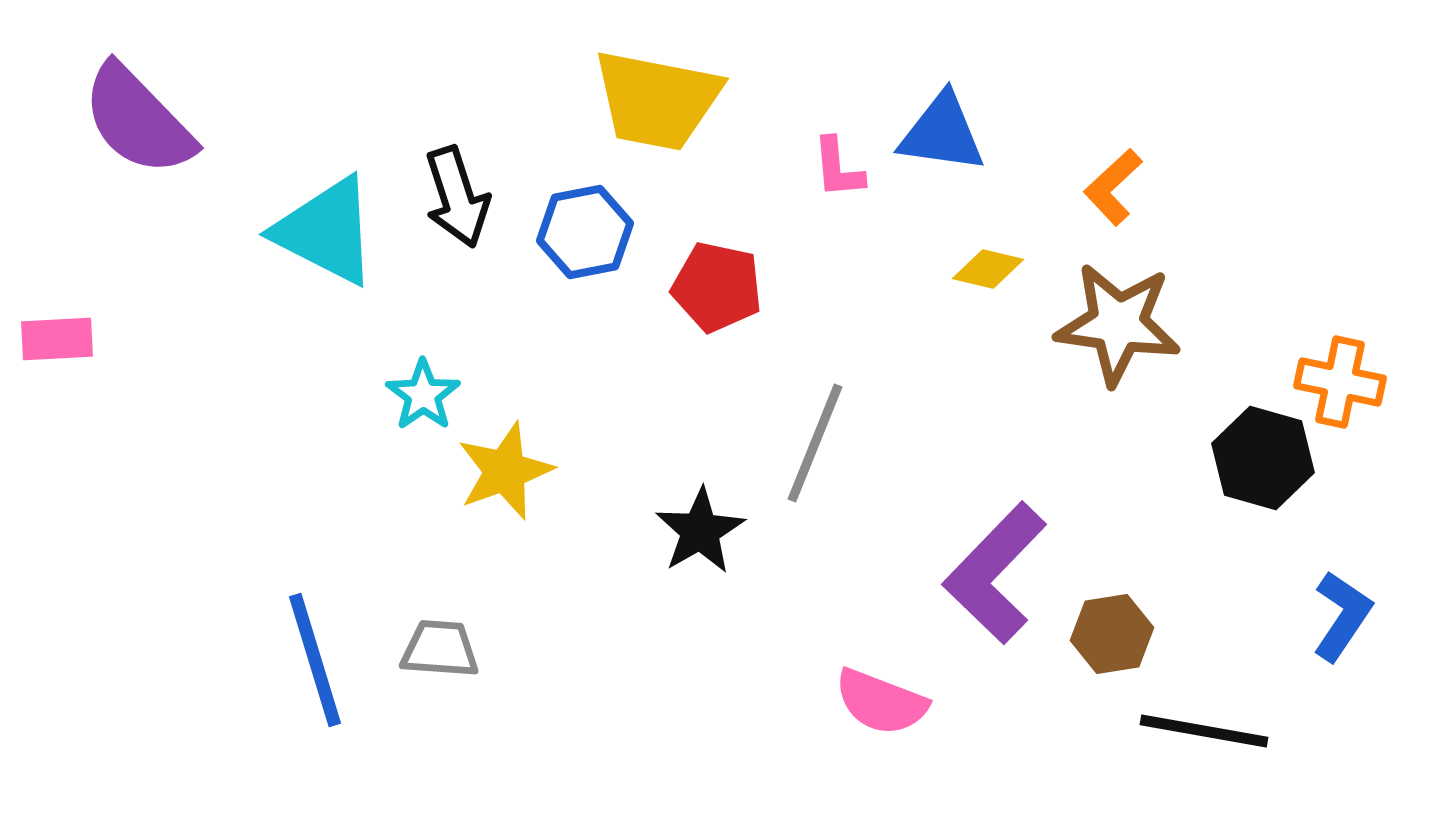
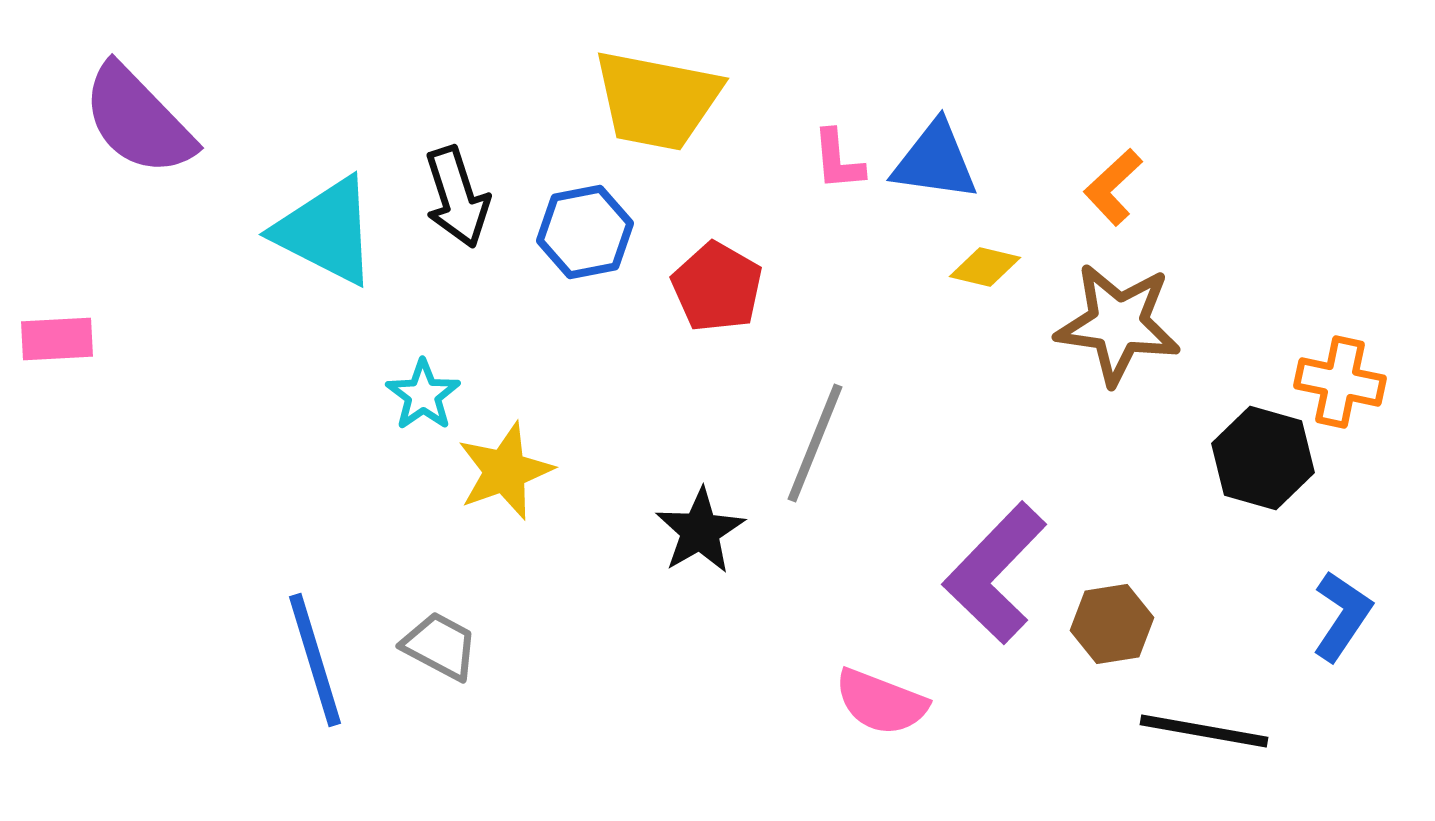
blue triangle: moved 7 px left, 28 px down
pink L-shape: moved 8 px up
yellow diamond: moved 3 px left, 2 px up
red pentagon: rotated 18 degrees clockwise
brown hexagon: moved 10 px up
gray trapezoid: moved 3 px up; rotated 24 degrees clockwise
